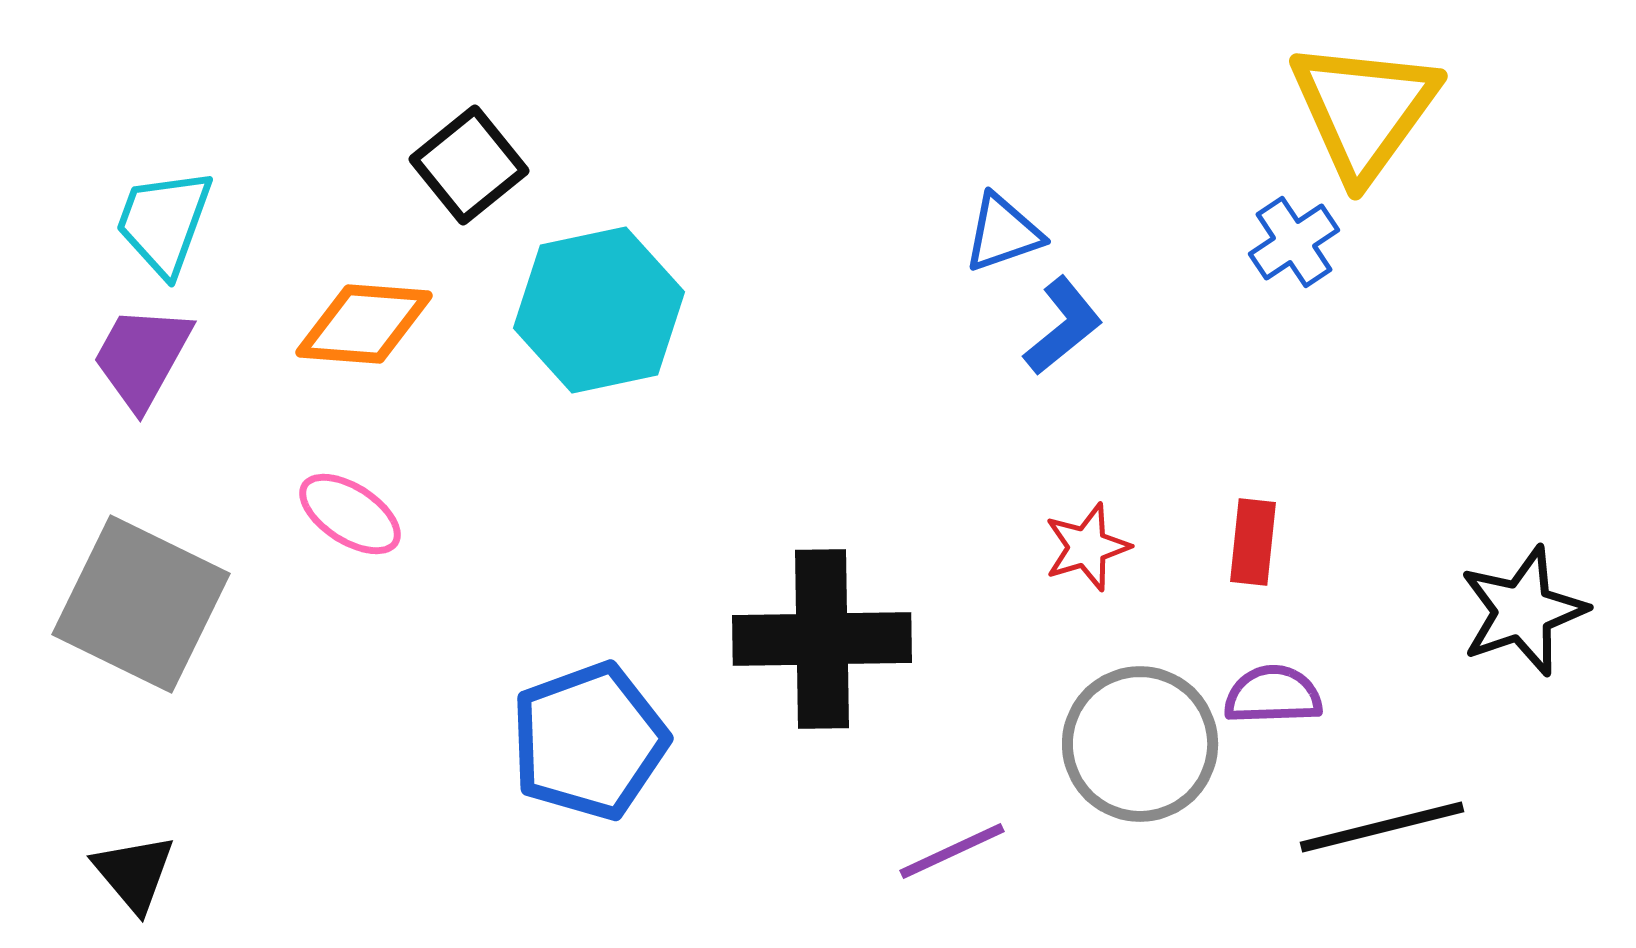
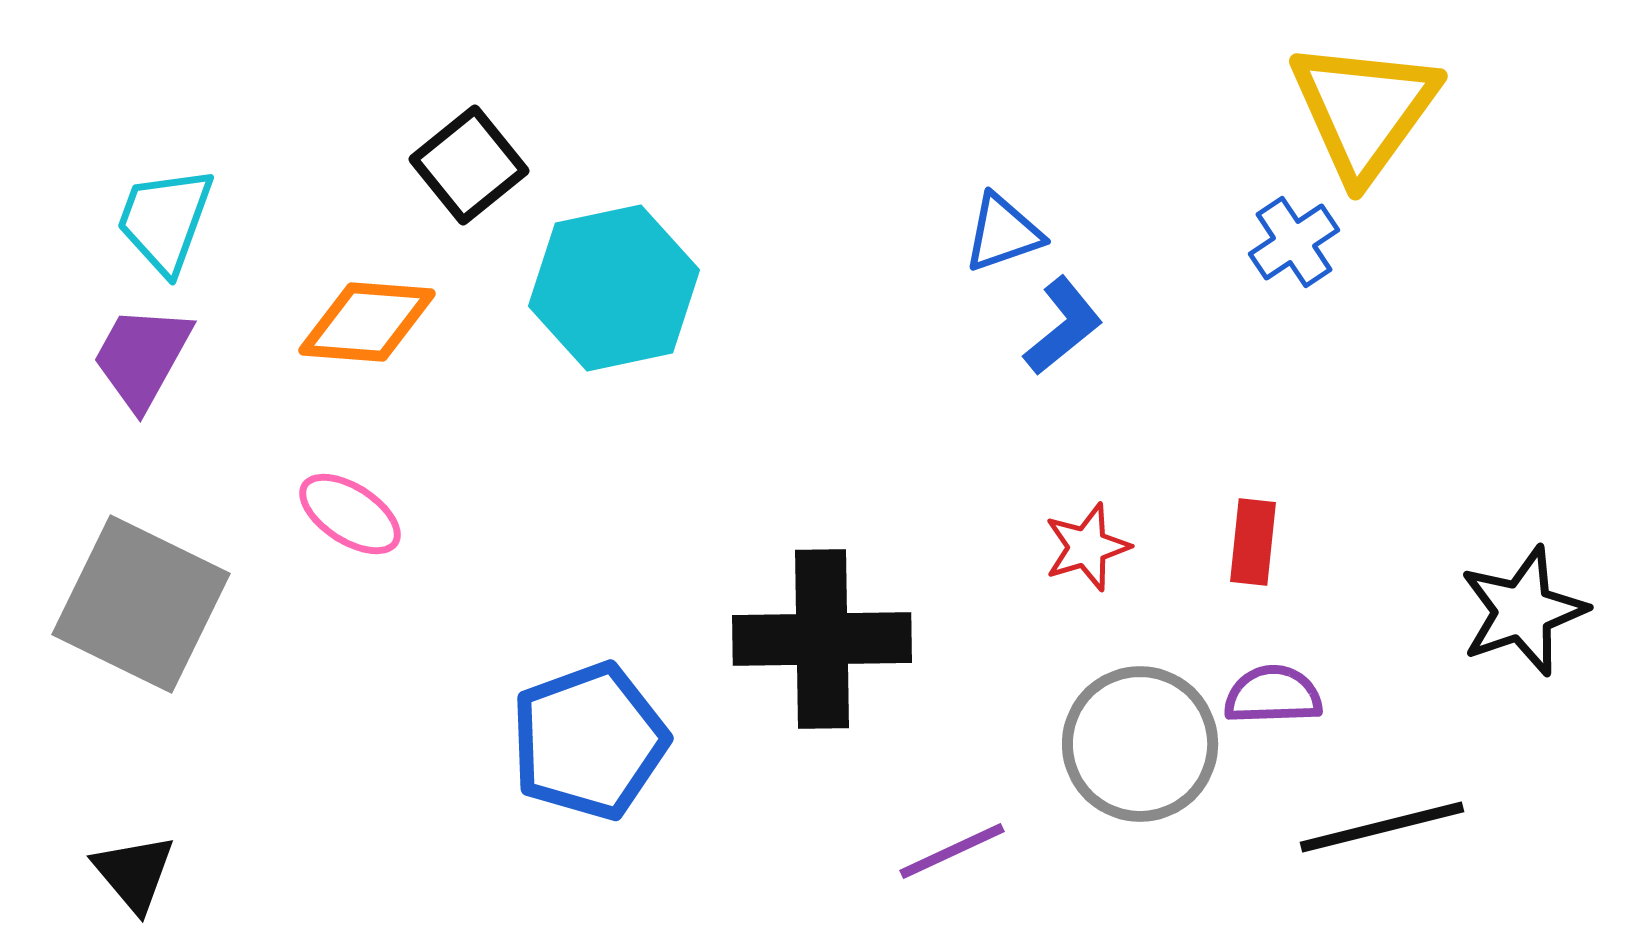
cyan trapezoid: moved 1 px right, 2 px up
cyan hexagon: moved 15 px right, 22 px up
orange diamond: moved 3 px right, 2 px up
